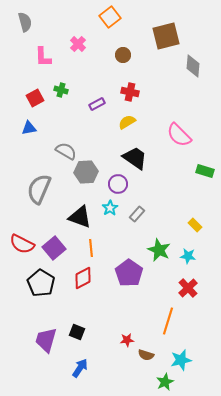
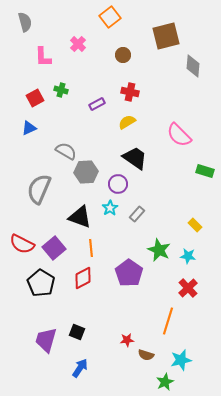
blue triangle at (29, 128): rotated 14 degrees counterclockwise
